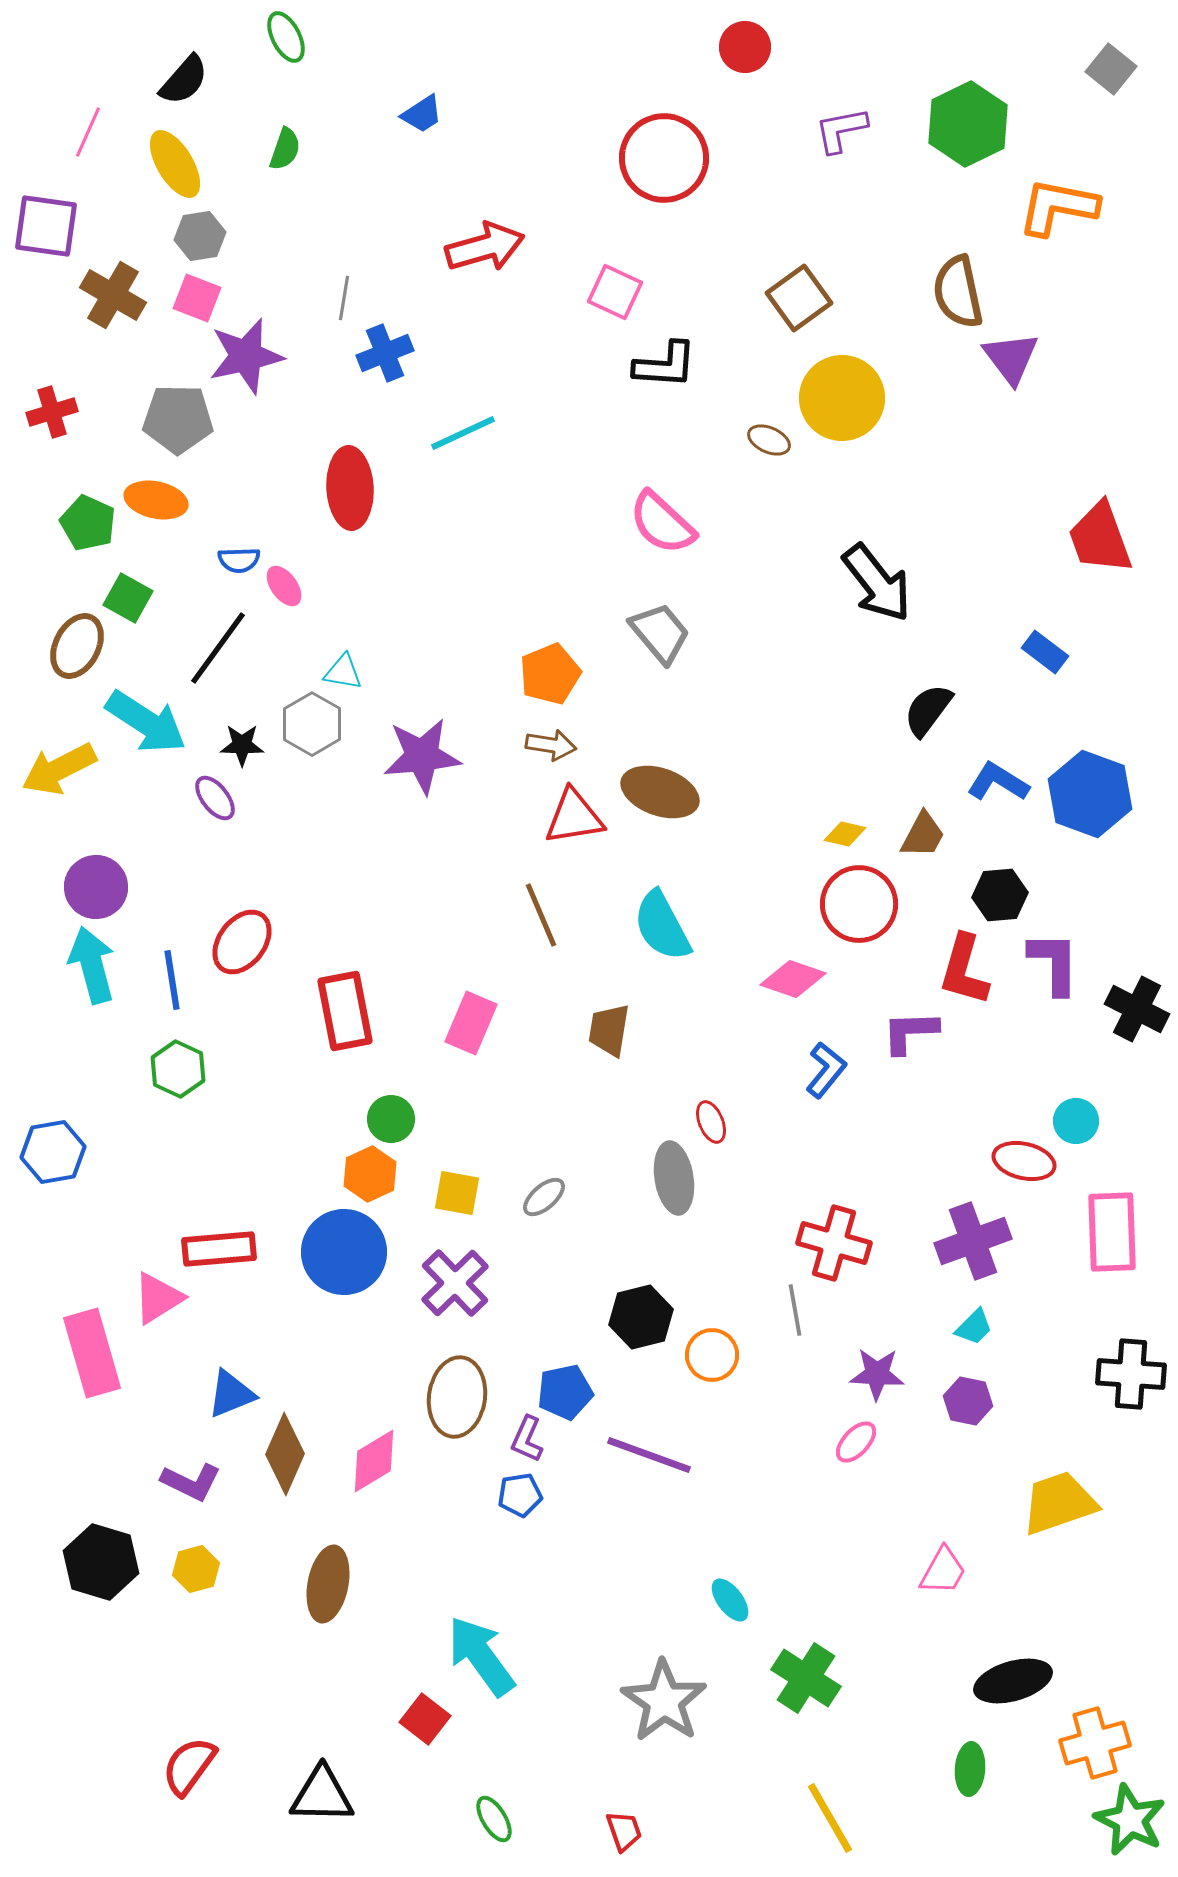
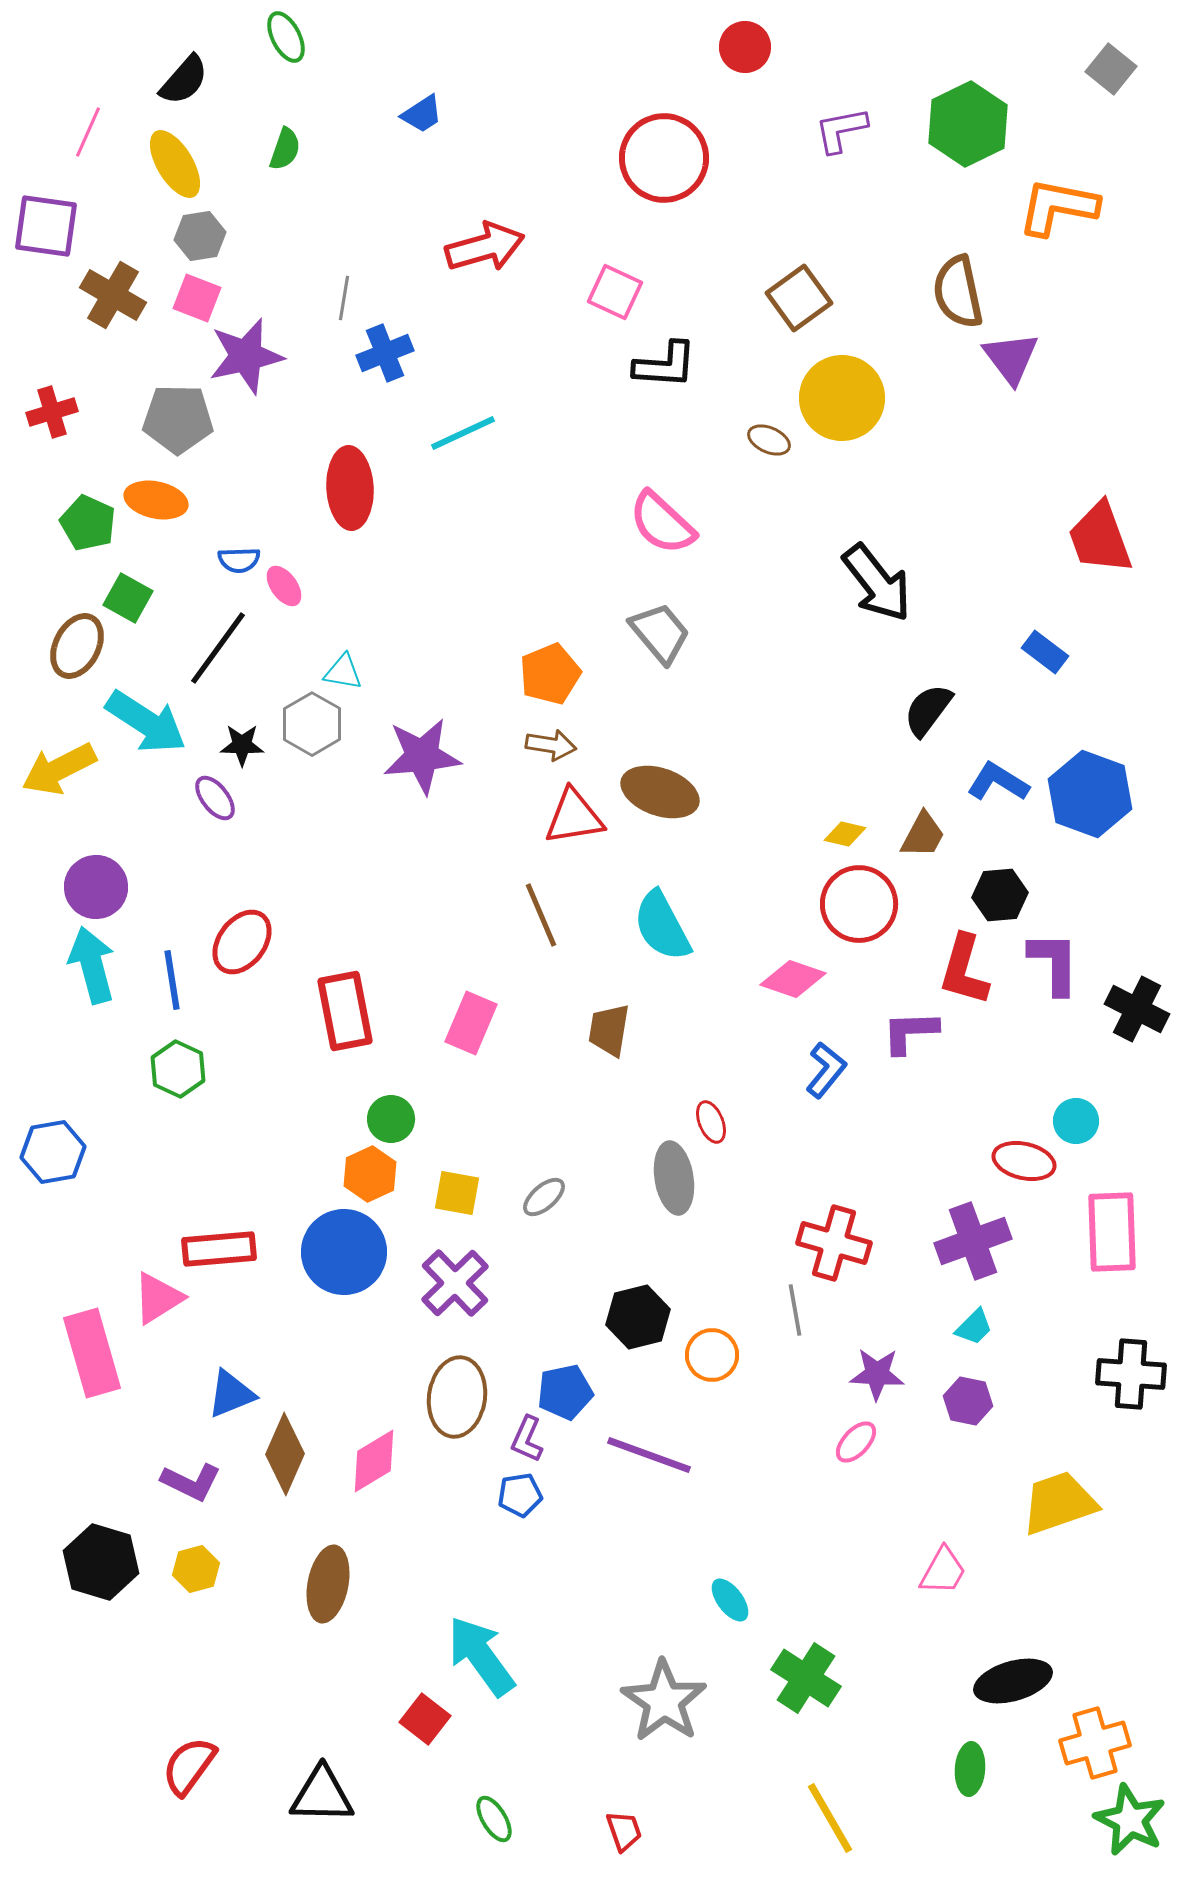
black hexagon at (641, 1317): moved 3 px left
